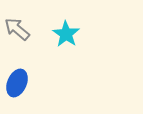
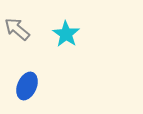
blue ellipse: moved 10 px right, 3 px down
